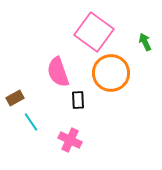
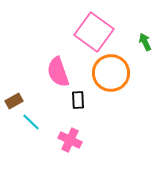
brown rectangle: moved 1 px left, 3 px down
cyan line: rotated 12 degrees counterclockwise
